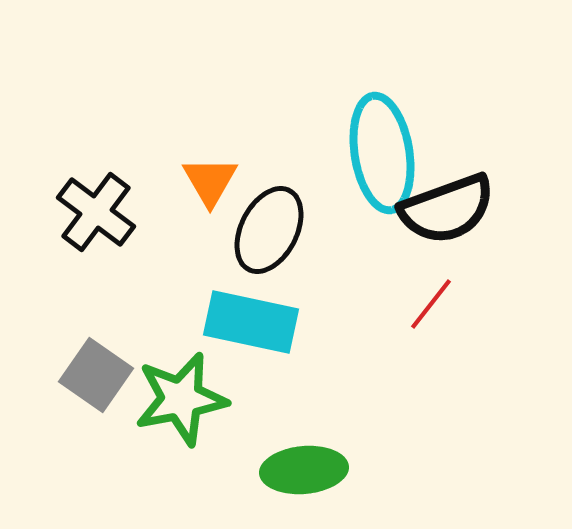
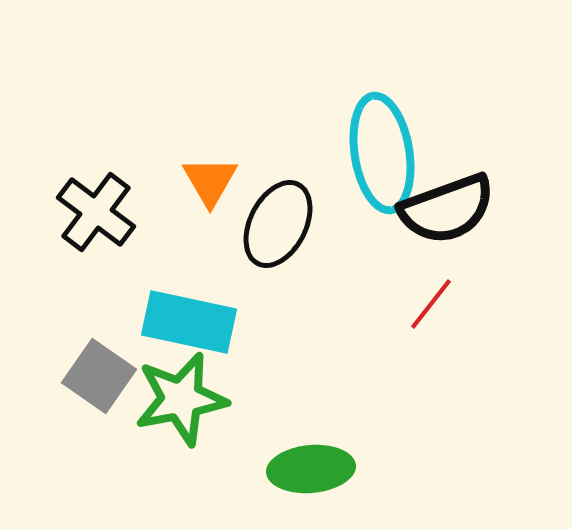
black ellipse: moved 9 px right, 6 px up
cyan rectangle: moved 62 px left
gray square: moved 3 px right, 1 px down
green ellipse: moved 7 px right, 1 px up
